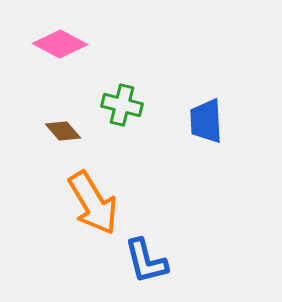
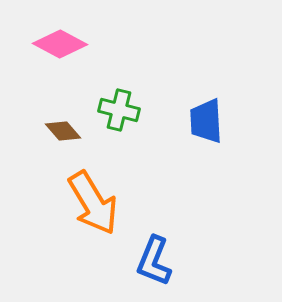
green cross: moved 3 px left, 5 px down
blue L-shape: moved 8 px right; rotated 36 degrees clockwise
